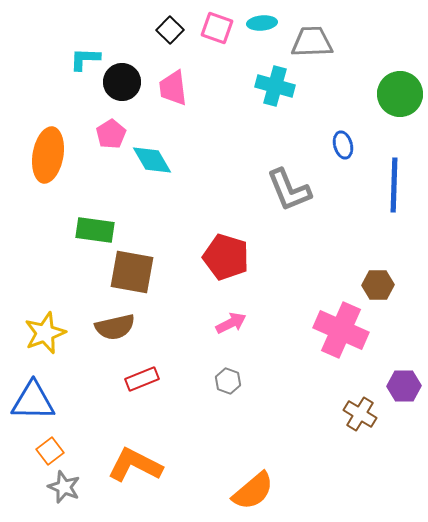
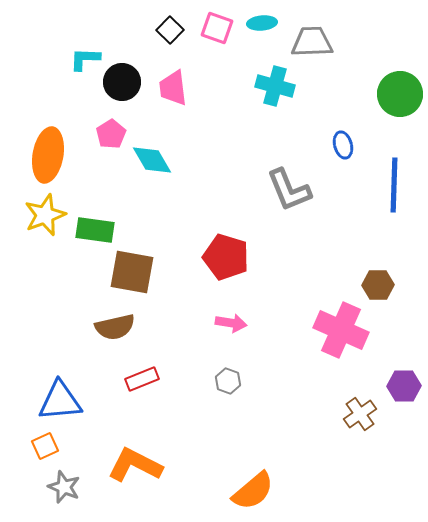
pink arrow: rotated 36 degrees clockwise
yellow star: moved 118 px up
blue triangle: moved 27 px right; rotated 6 degrees counterclockwise
brown cross: rotated 24 degrees clockwise
orange square: moved 5 px left, 5 px up; rotated 12 degrees clockwise
